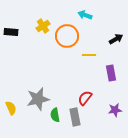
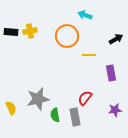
yellow cross: moved 13 px left, 5 px down; rotated 24 degrees clockwise
